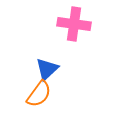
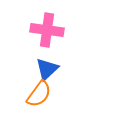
pink cross: moved 27 px left, 6 px down
